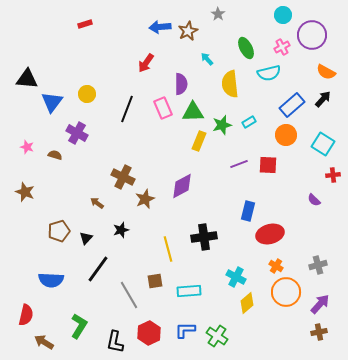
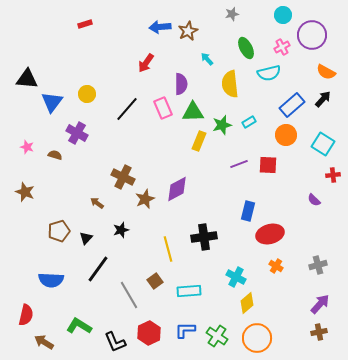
gray star at (218, 14): moved 14 px right; rotated 24 degrees clockwise
black line at (127, 109): rotated 20 degrees clockwise
purple diamond at (182, 186): moved 5 px left, 3 px down
brown square at (155, 281): rotated 28 degrees counterclockwise
orange circle at (286, 292): moved 29 px left, 46 px down
green L-shape at (79, 326): rotated 90 degrees counterclockwise
black L-shape at (115, 342): rotated 35 degrees counterclockwise
